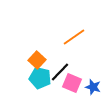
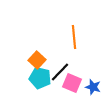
orange line: rotated 60 degrees counterclockwise
